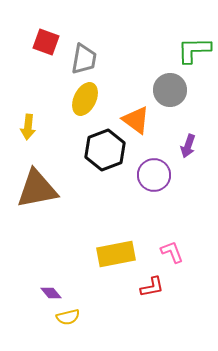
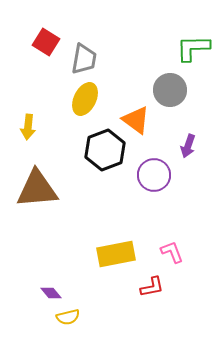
red square: rotated 12 degrees clockwise
green L-shape: moved 1 px left, 2 px up
brown triangle: rotated 6 degrees clockwise
